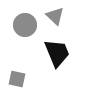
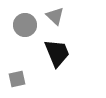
gray square: rotated 24 degrees counterclockwise
